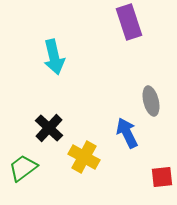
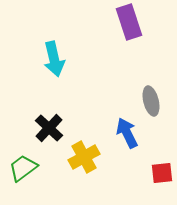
cyan arrow: moved 2 px down
yellow cross: rotated 32 degrees clockwise
red square: moved 4 px up
